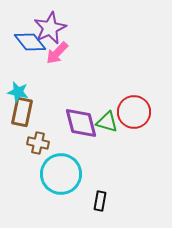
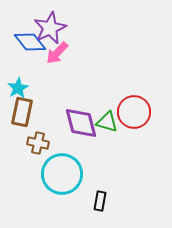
cyan star: moved 4 px up; rotated 30 degrees clockwise
cyan circle: moved 1 px right
